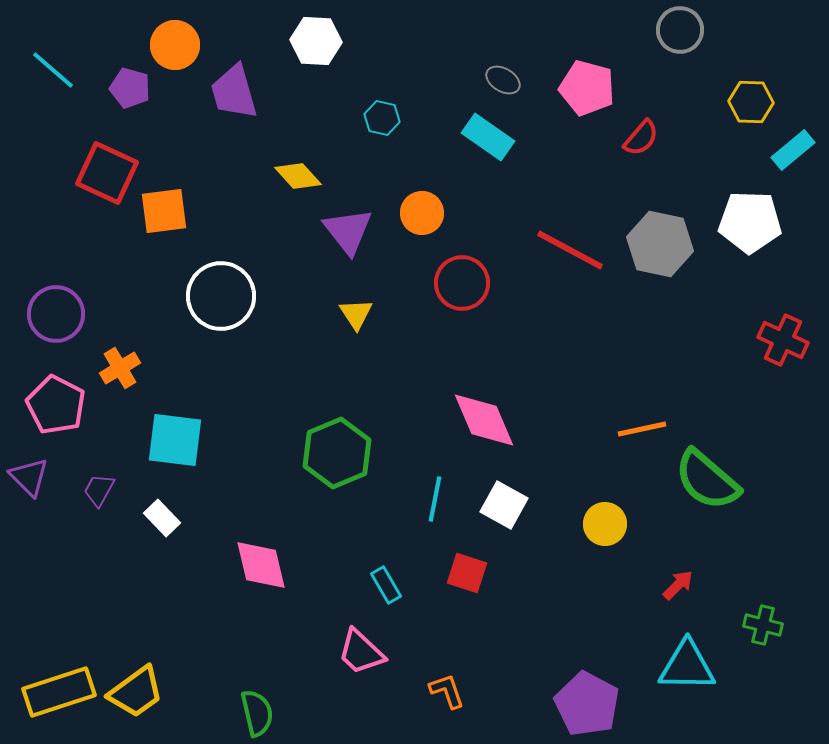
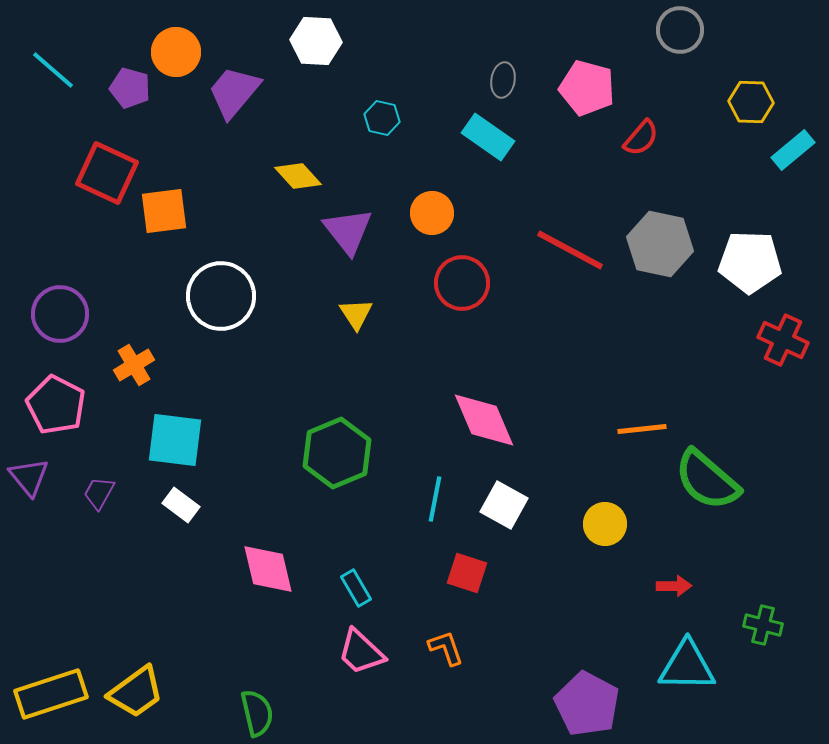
orange circle at (175, 45): moved 1 px right, 7 px down
gray ellipse at (503, 80): rotated 68 degrees clockwise
purple trapezoid at (234, 92): rotated 56 degrees clockwise
orange circle at (422, 213): moved 10 px right
white pentagon at (750, 222): moved 40 px down
purple circle at (56, 314): moved 4 px right
orange cross at (120, 368): moved 14 px right, 3 px up
orange line at (642, 429): rotated 6 degrees clockwise
purple triangle at (29, 477): rotated 6 degrees clockwise
purple trapezoid at (99, 490): moved 3 px down
white rectangle at (162, 518): moved 19 px right, 13 px up; rotated 9 degrees counterclockwise
pink diamond at (261, 565): moved 7 px right, 4 px down
cyan rectangle at (386, 585): moved 30 px left, 3 px down
red arrow at (678, 585): moved 4 px left, 1 px down; rotated 44 degrees clockwise
orange L-shape at (447, 691): moved 1 px left, 43 px up
yellow rectangle at (59, 692): moved 8 px left, 2 px down
